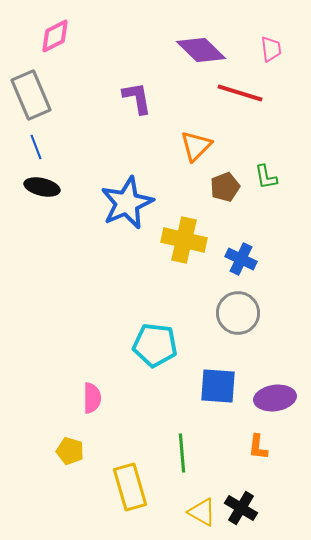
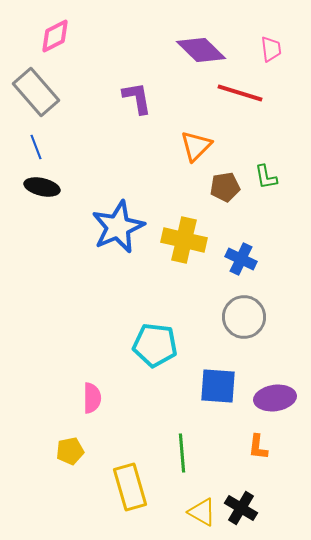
gray rectangle: moved 5 px right, 3 px up; rotated 18 degrees counterclockwise
brown pentagon: rotated 12 degrees clockwise
blue star: moved 9 px left, 24 px down
gray circle: moved 6 px right, 4 px down
yellow pentagon: rotated 28 degrees counterclockwise
